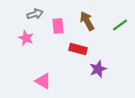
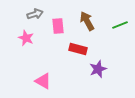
green line: rotated 14 degrees clockwise
